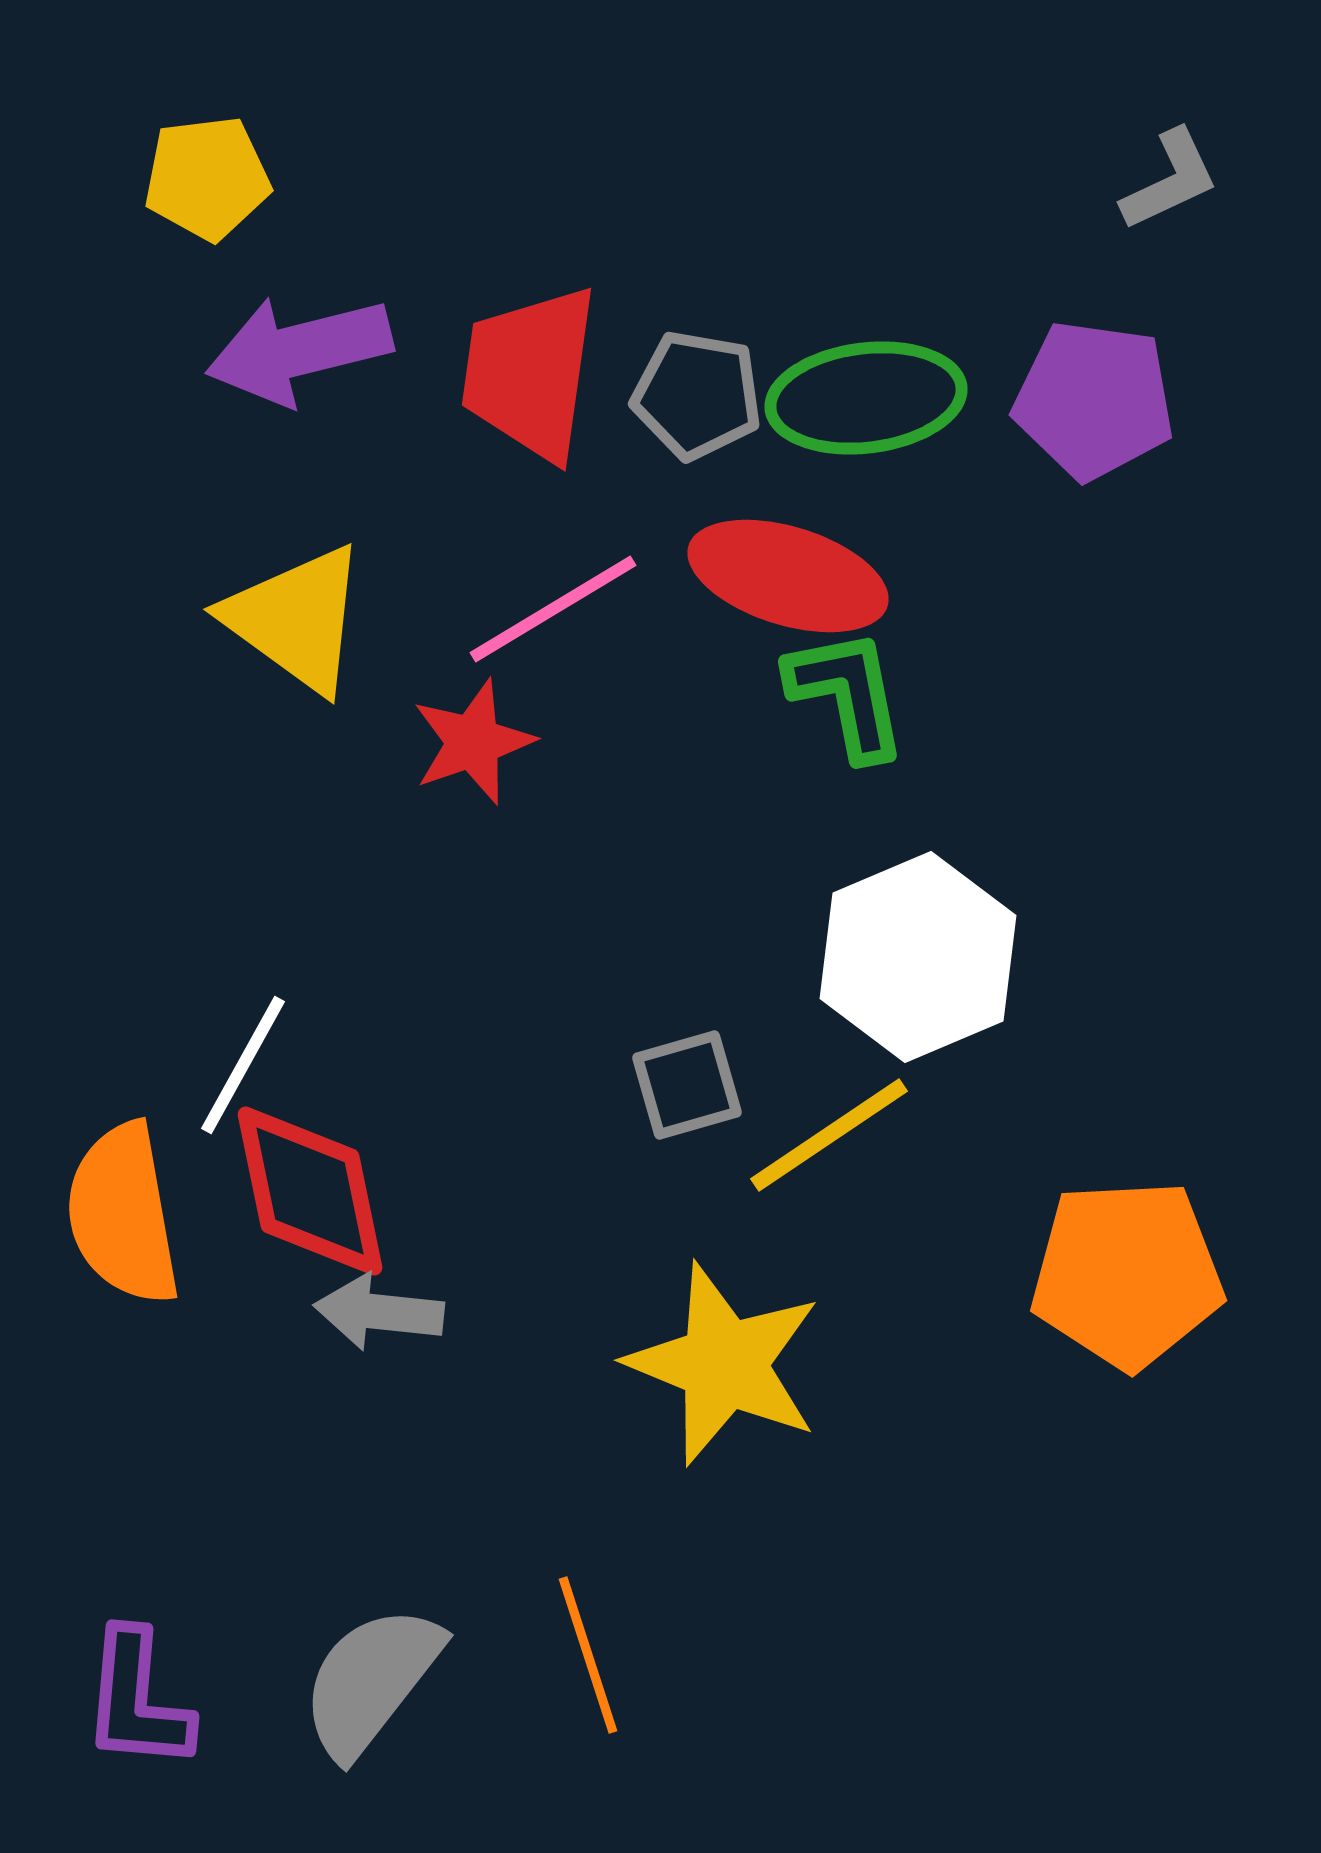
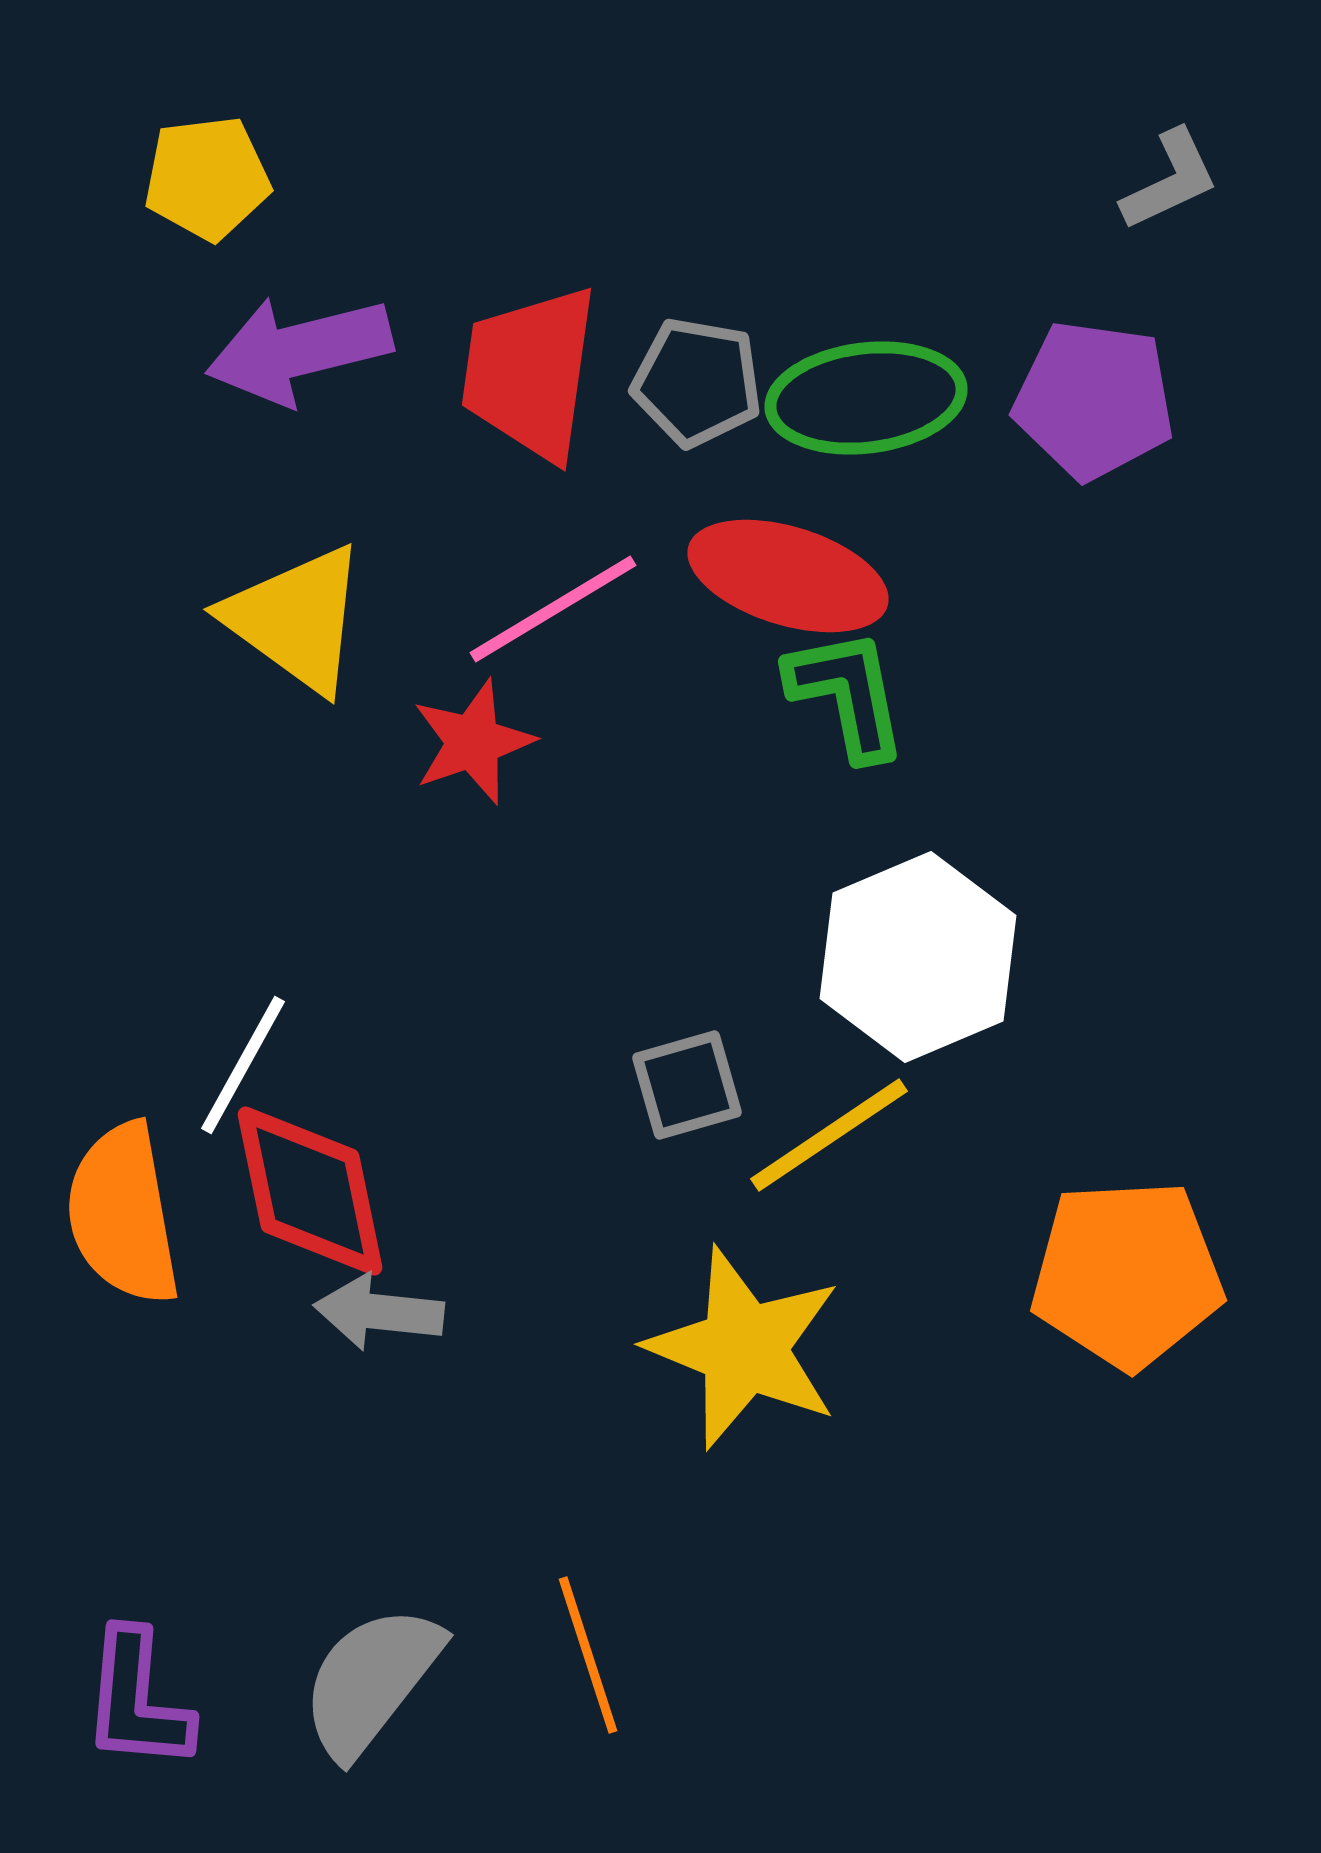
gray pentagon: moved 13 px up
yellow star: moved 20 px right, 16 px up
